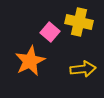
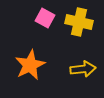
pink square: moved 5 px left, 14 px up; rotated 12 degrees counterclockwise
orange star: moved 4 px down
